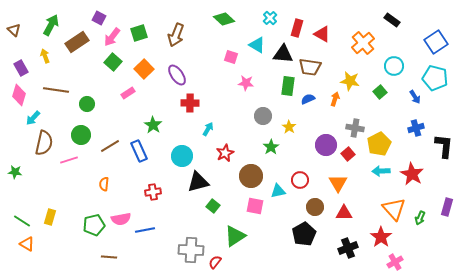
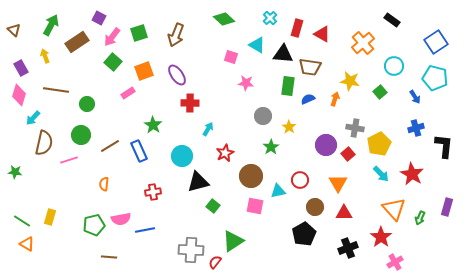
orange square at (144, 69): moved 2 px down; rotated 24 degrees clockwise
cyan arrow at (381, 171): moved 3 px down; rotated 132 degrees counterclockwise
green triangle at (235, 236): moved 2 px left, 5 px down
